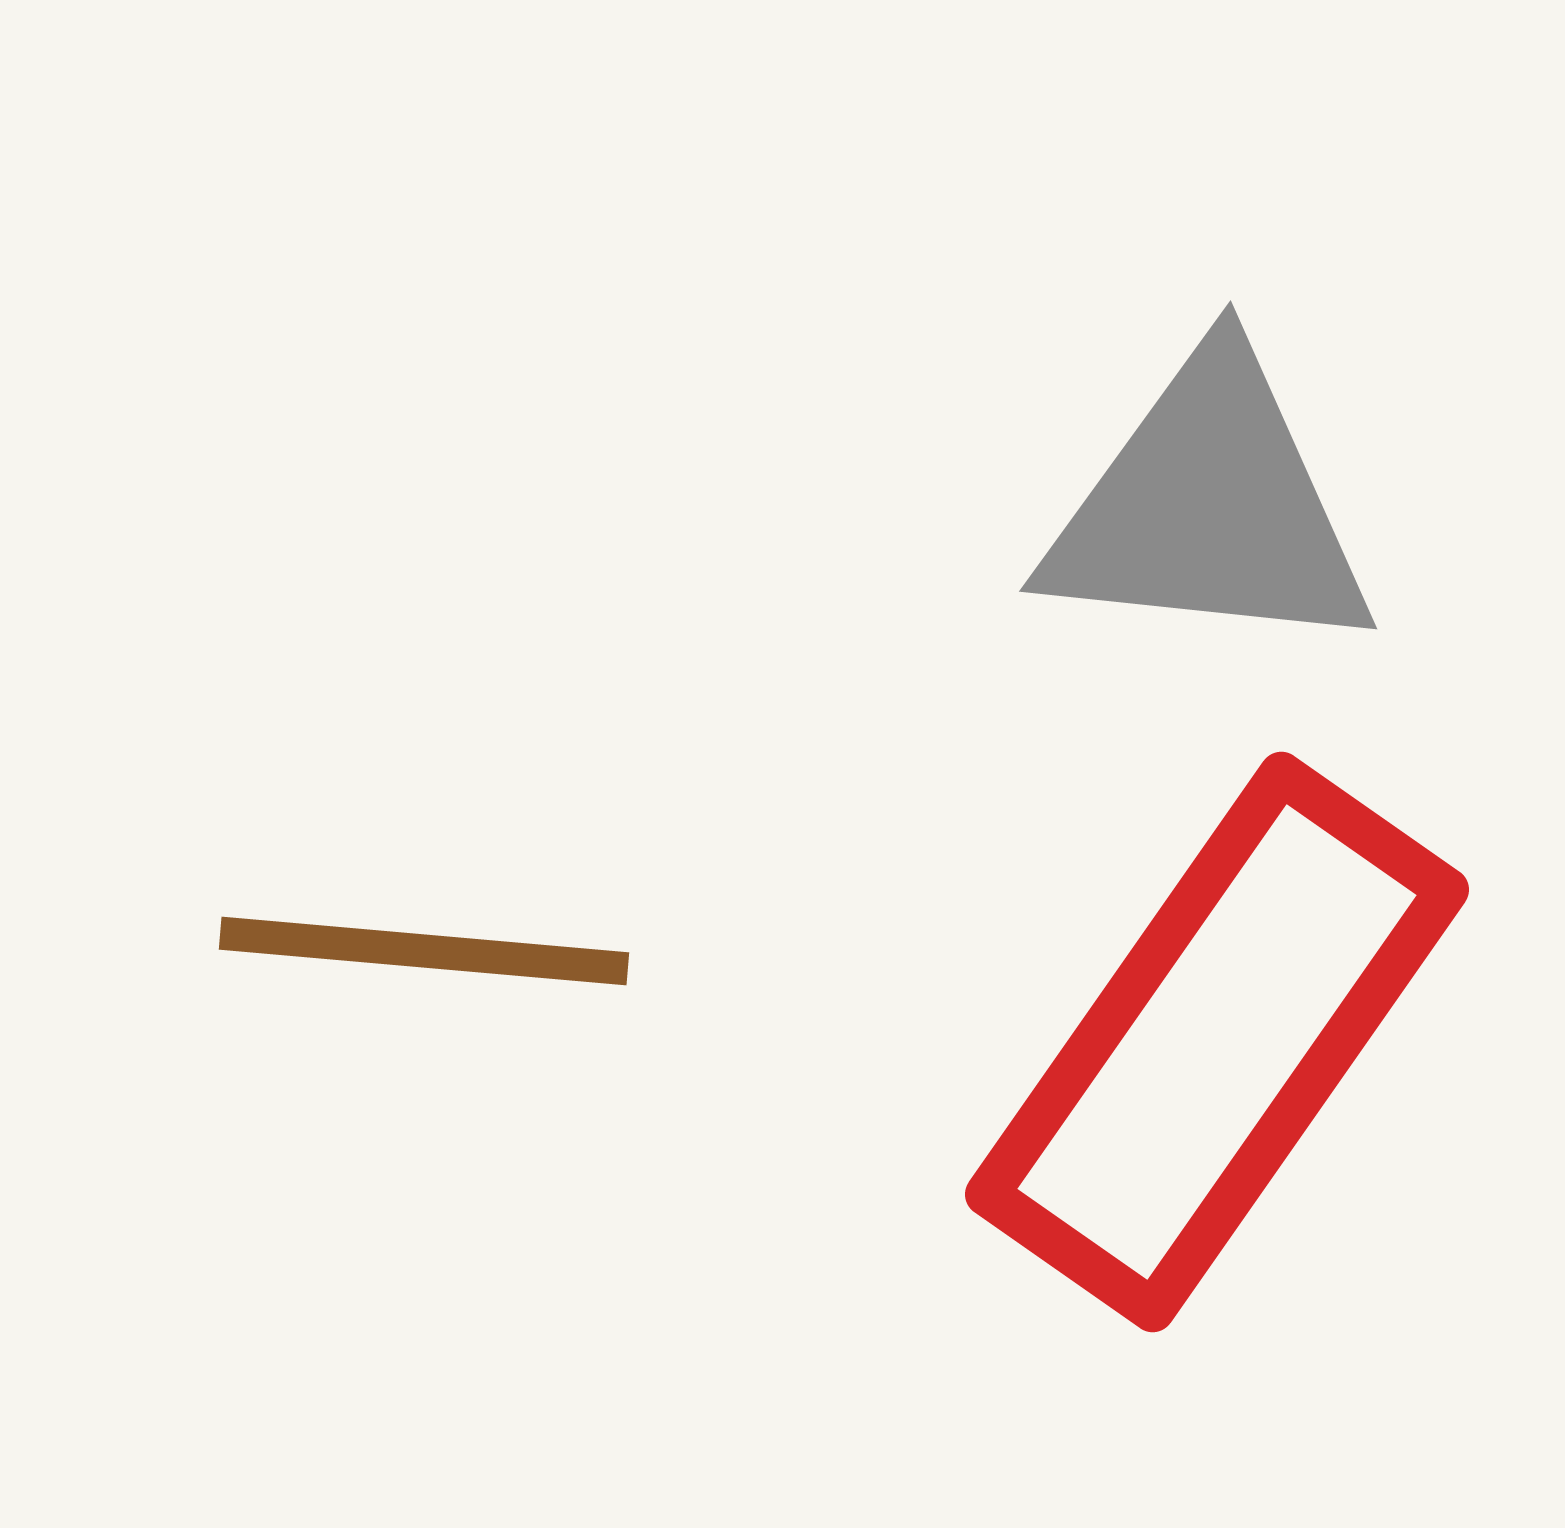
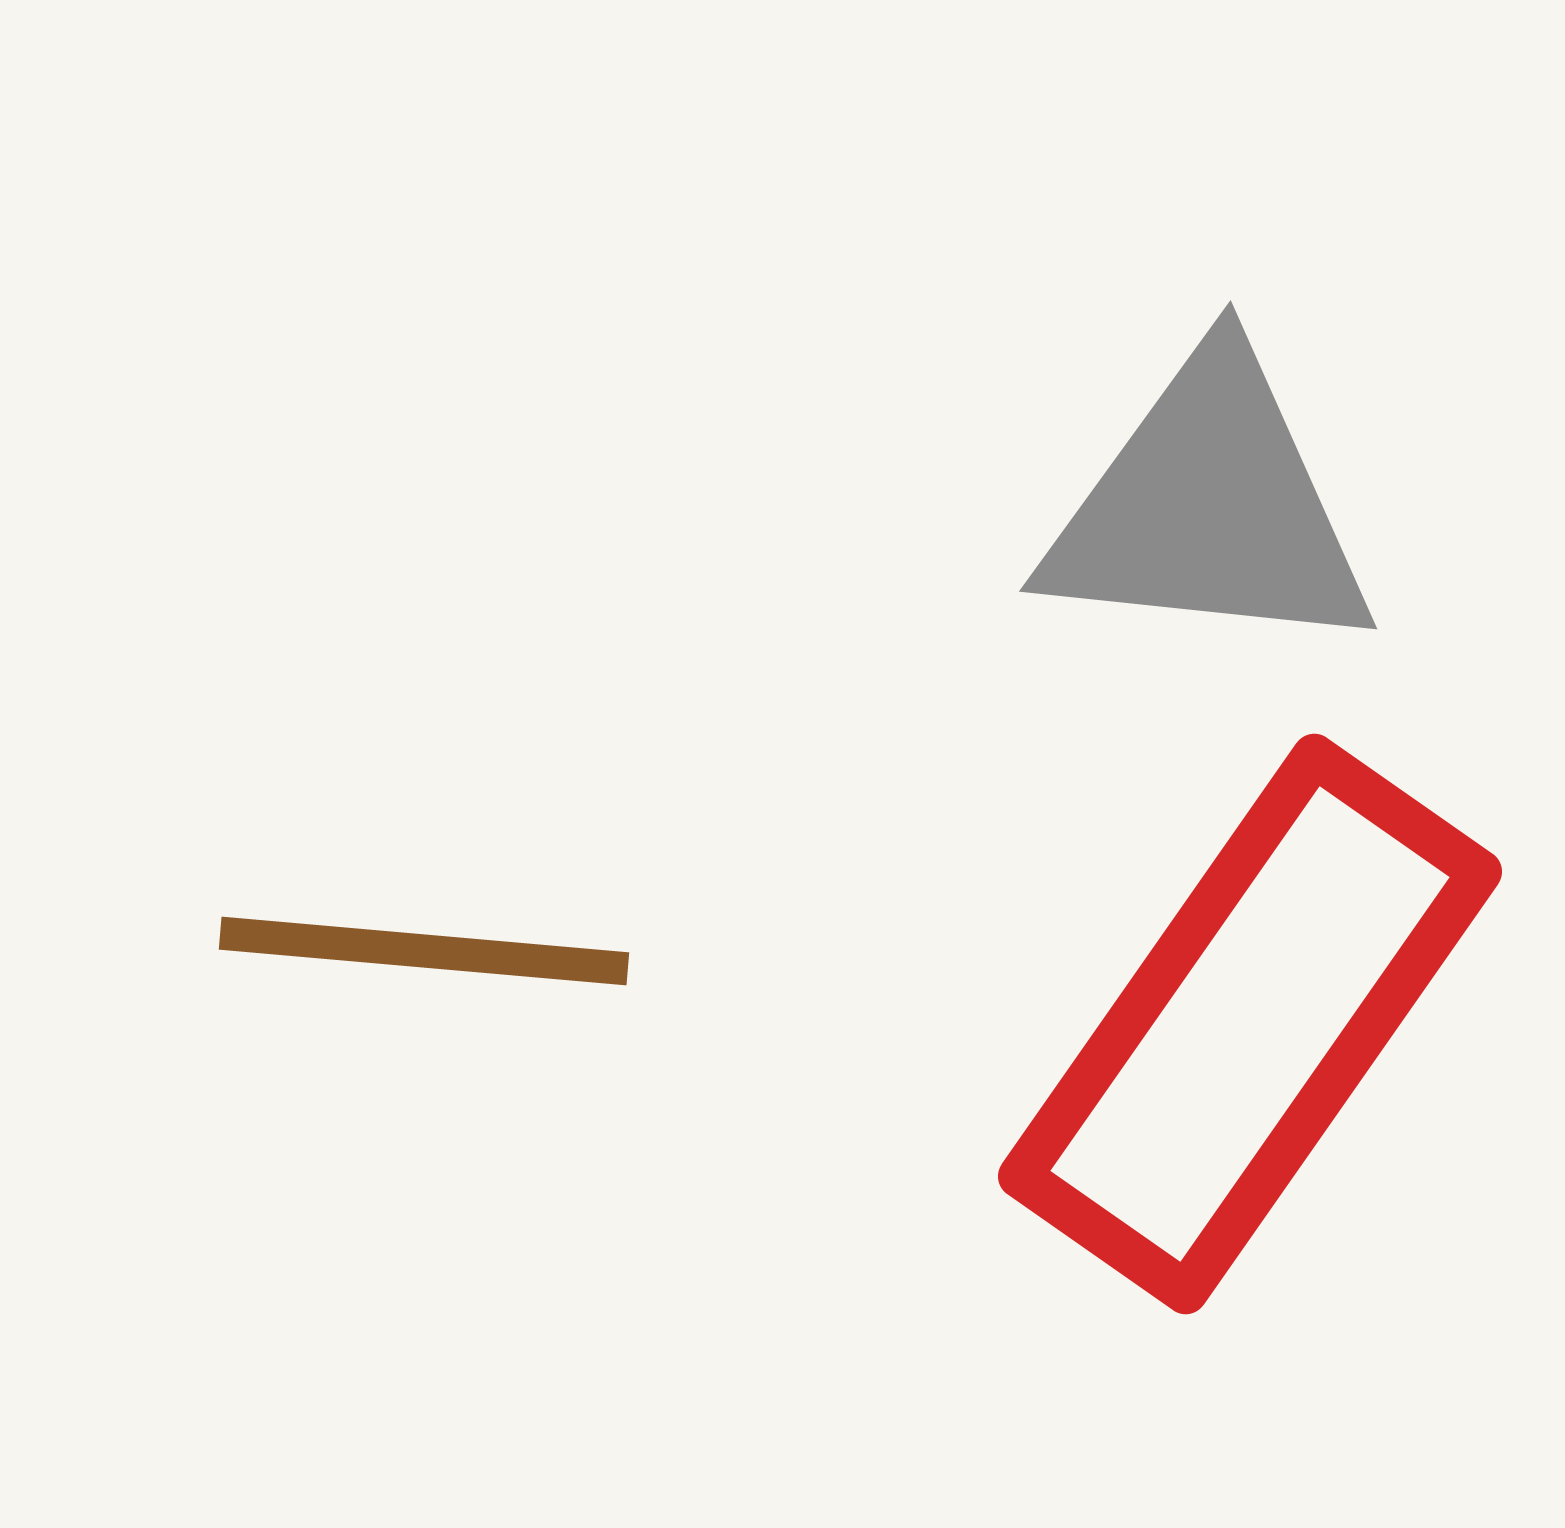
red rectangle: moved 33 px right, 18 px up
